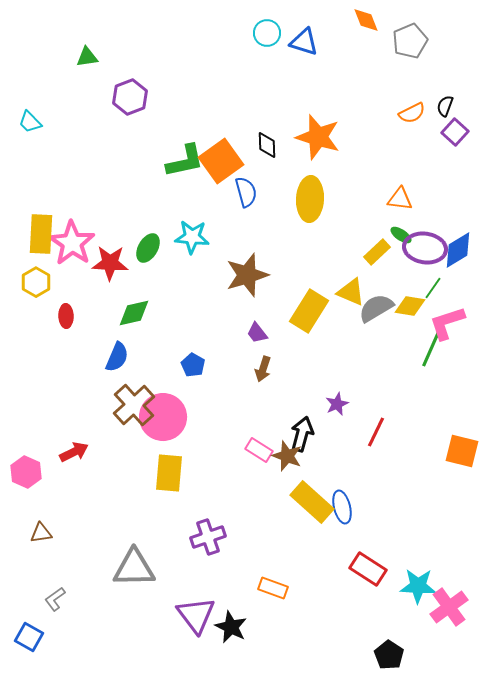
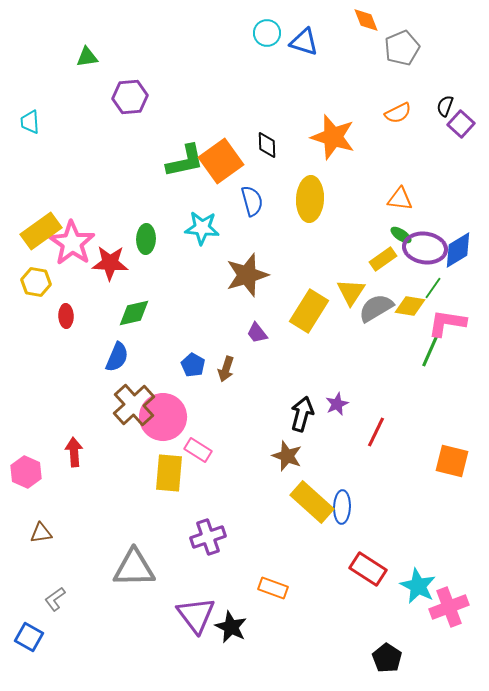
gray pentagon at (410, 41): moved 8 px left, 7 px down
purple hexagon at (130, 97): rotated 16 degrees clockwise
orange semicircle at (412, 113): moved 14 px left
cyan trapezoid at (30, 122): rotated 40 degrees clockwise
purple square at (455, 132): moved 6 px right, 8 px up
orange star at (318, 137): moved 15 px right
blue semicircle at (246, 192): moved 6 px right, 9 px down
yellow rectangle at (41, 234): moved 3 px up; rotated 51 degrees clockwise
cyan star at (192, 237): moved 10 px right, 9 px up
green ellipse at (148, 248): moved 2 px left, 9 px up; rotated 28 degrees counterclockwise
yellow rectangle at (377, 252): moved 6 px right, 7 px down; rotated 8 degrees clockwise
yellow hexagon at (36, 282): rotated 20 degrees counterclockwise
yellow triangle at (351, 292): rotated 40 degrees clockwise
pink L-shape at (447, 323): rotated 27 degrees clockwise
brown arrow at (263, 369): moved 37 px left
black arrow at (302, 434): moved 20 px up
pink rectangle at (259, 450): moved 61 px left
orange square at (462, 451): moved 10 px left, 10 px down
red arrow at (74, 452): rotated 68 degrees counterclockwise
blue ellipse at (342, 507): rotated 16 degrees clockwise
cyan star at (418, 586): rotated 24 degrees clockwise
pink cross at (449, 607): rotated 15 degrees clockwise
black pentagon at (389, 655): moved 2 px left, 3 px down
